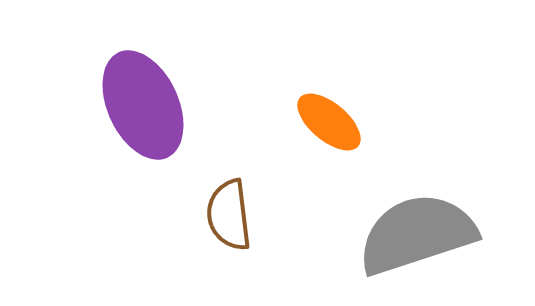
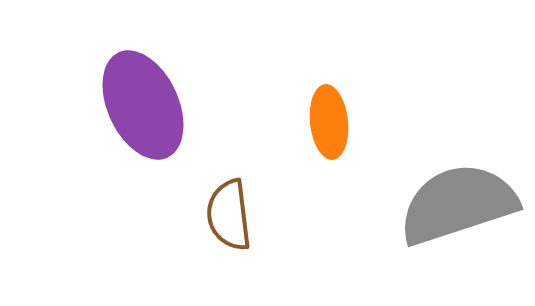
orange ellipse: rotated 44 degrees clockwise
gray semicircle: moved 41 px right, 30 px up
